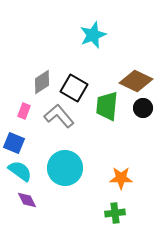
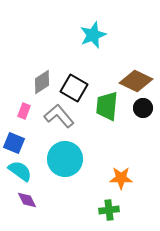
cyan circle: moved 9 px up
green cross: moved 6 px left, 3 px up
